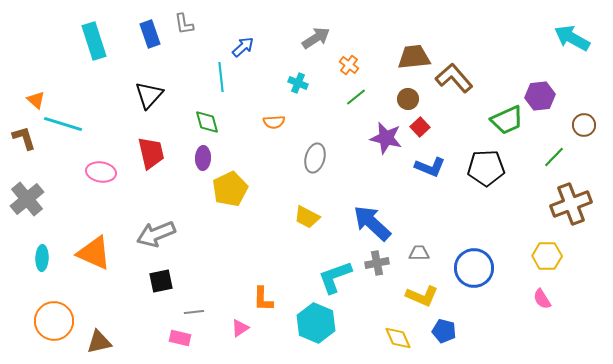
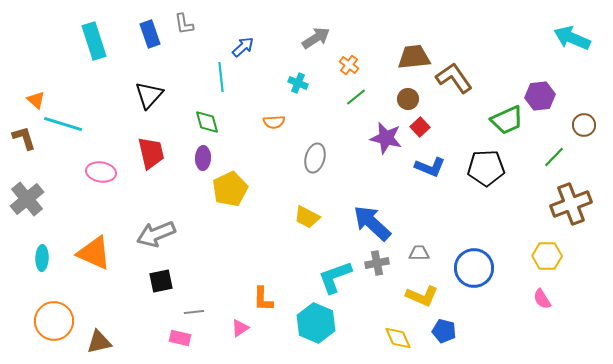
cyan arrow at (572, 38): rotated 6 degrees counterclockwise
brown L-shape at (454, 78): rotated 6 degrees clockwise
